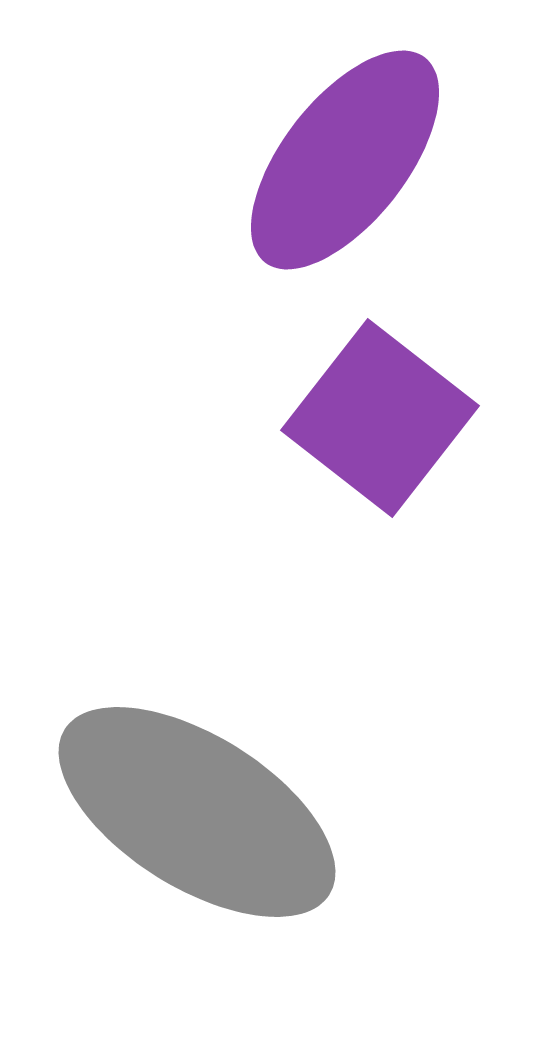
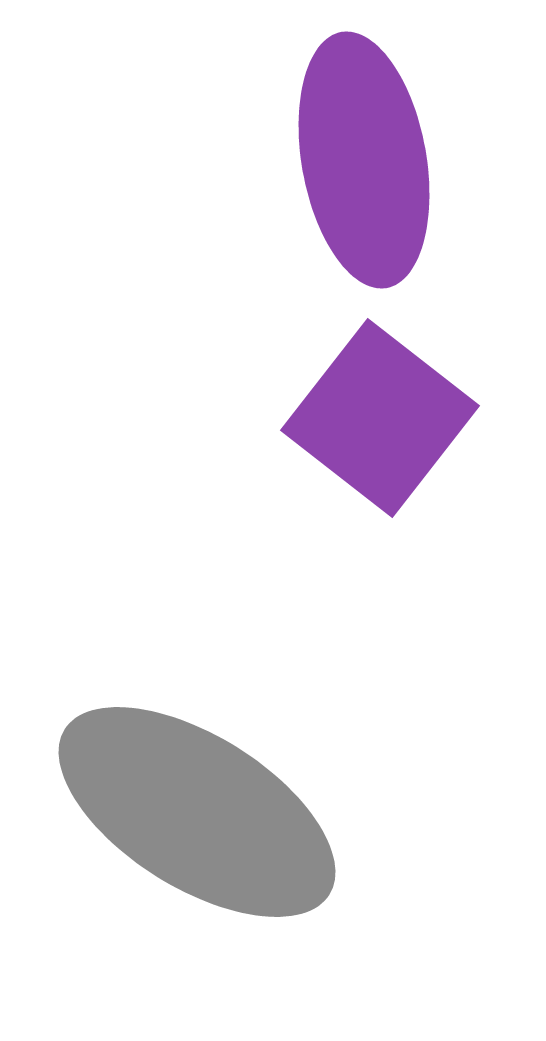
purple ellipse: moved 19 px right; rotated 48 degrees counterclockwise
